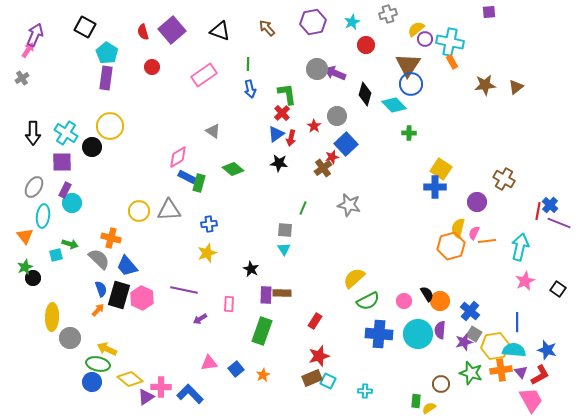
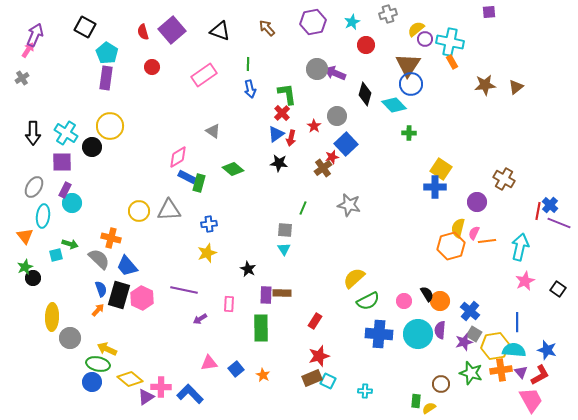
black star at (251, 269): moved 3 px left
green rectangle at (262, 331): moved 1 px left, 3 px up; rotated 20 degrees counterclockwise
orange star at (263, 375): rotated 16 degrees counterclockwise
